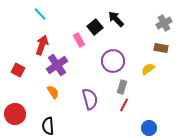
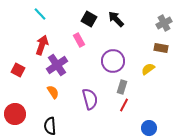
black square: moved 6 px left, 8 px up; rotated 21 degrees counterclockwise
black semicircle: moved 2 px right
